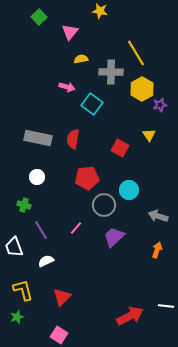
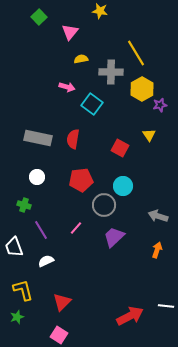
red pentagon: moved 6 px left, 2 px down
cyan circle: moved 6 px left, 4 px up
red triangle: moved 5 px down
